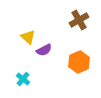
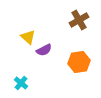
orange hexagon: rotated 15 degrees clockwise
cyan cross: moved 2 px left, 4 px down
